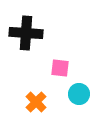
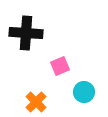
pink square: moved 2 px up; rotated 30 degrees counterclockwise
cyan circle: moved 5 px right, 2 px up
